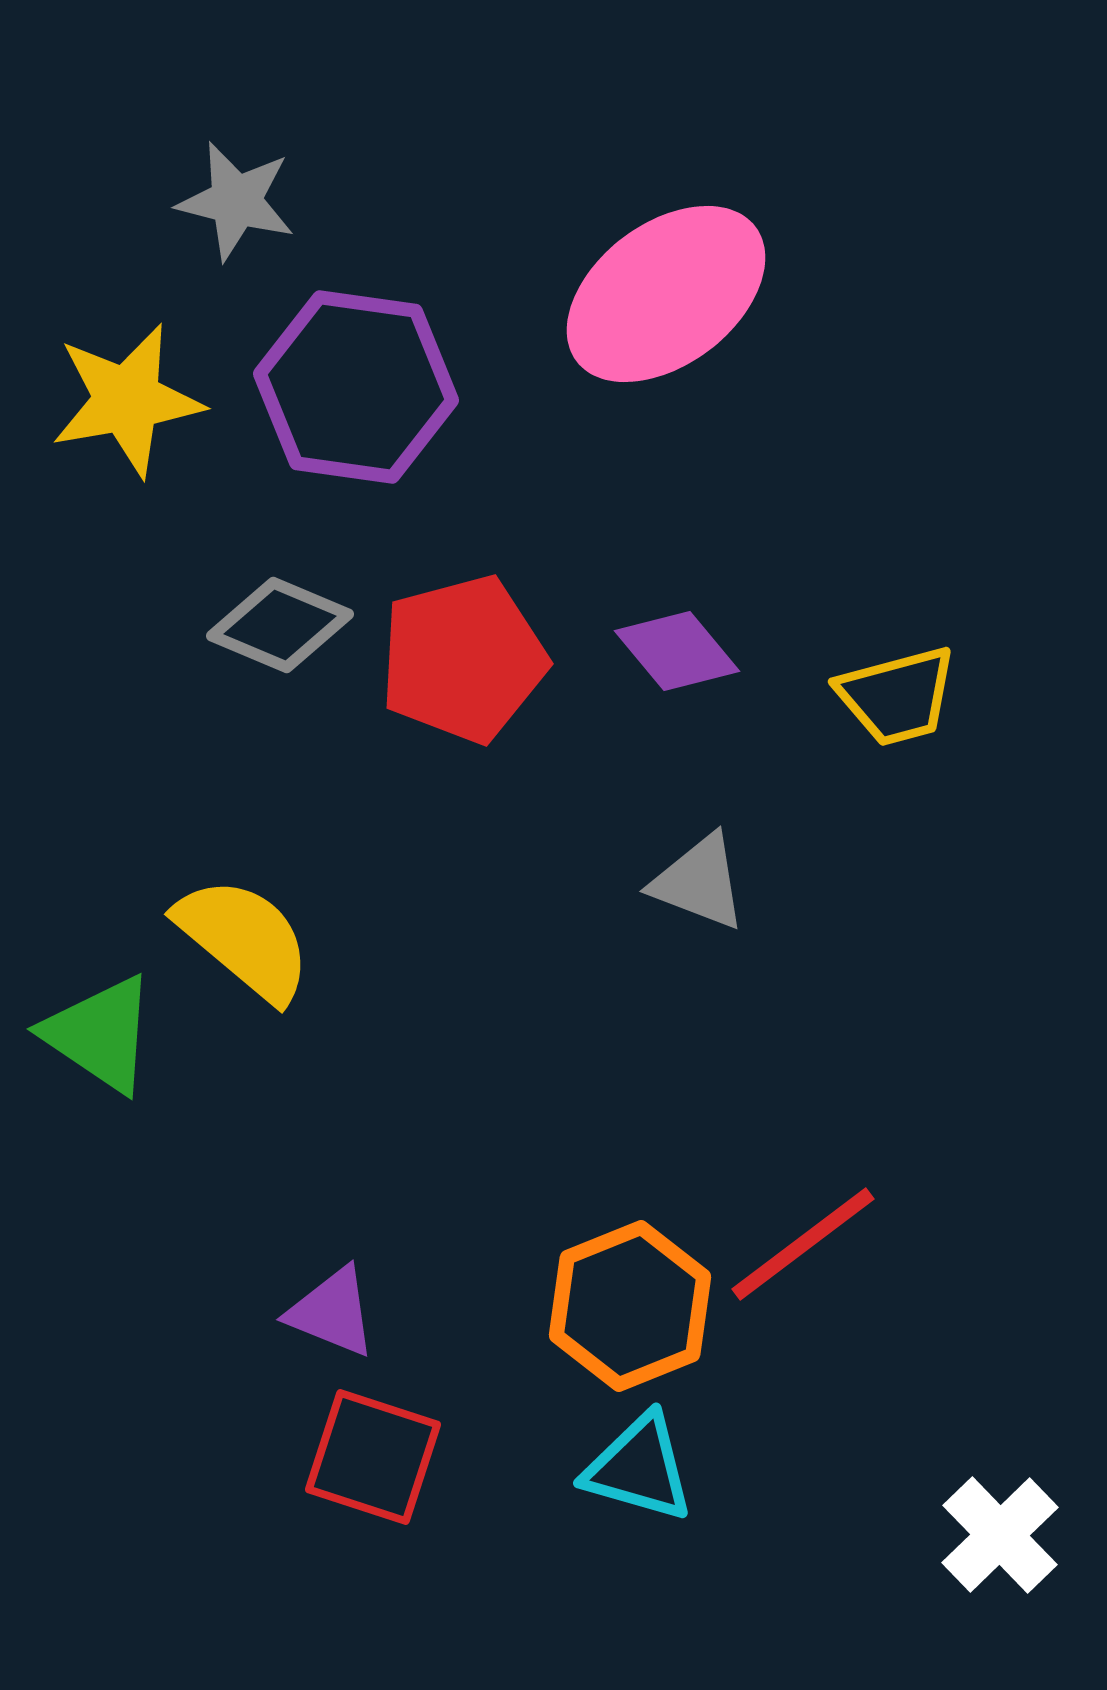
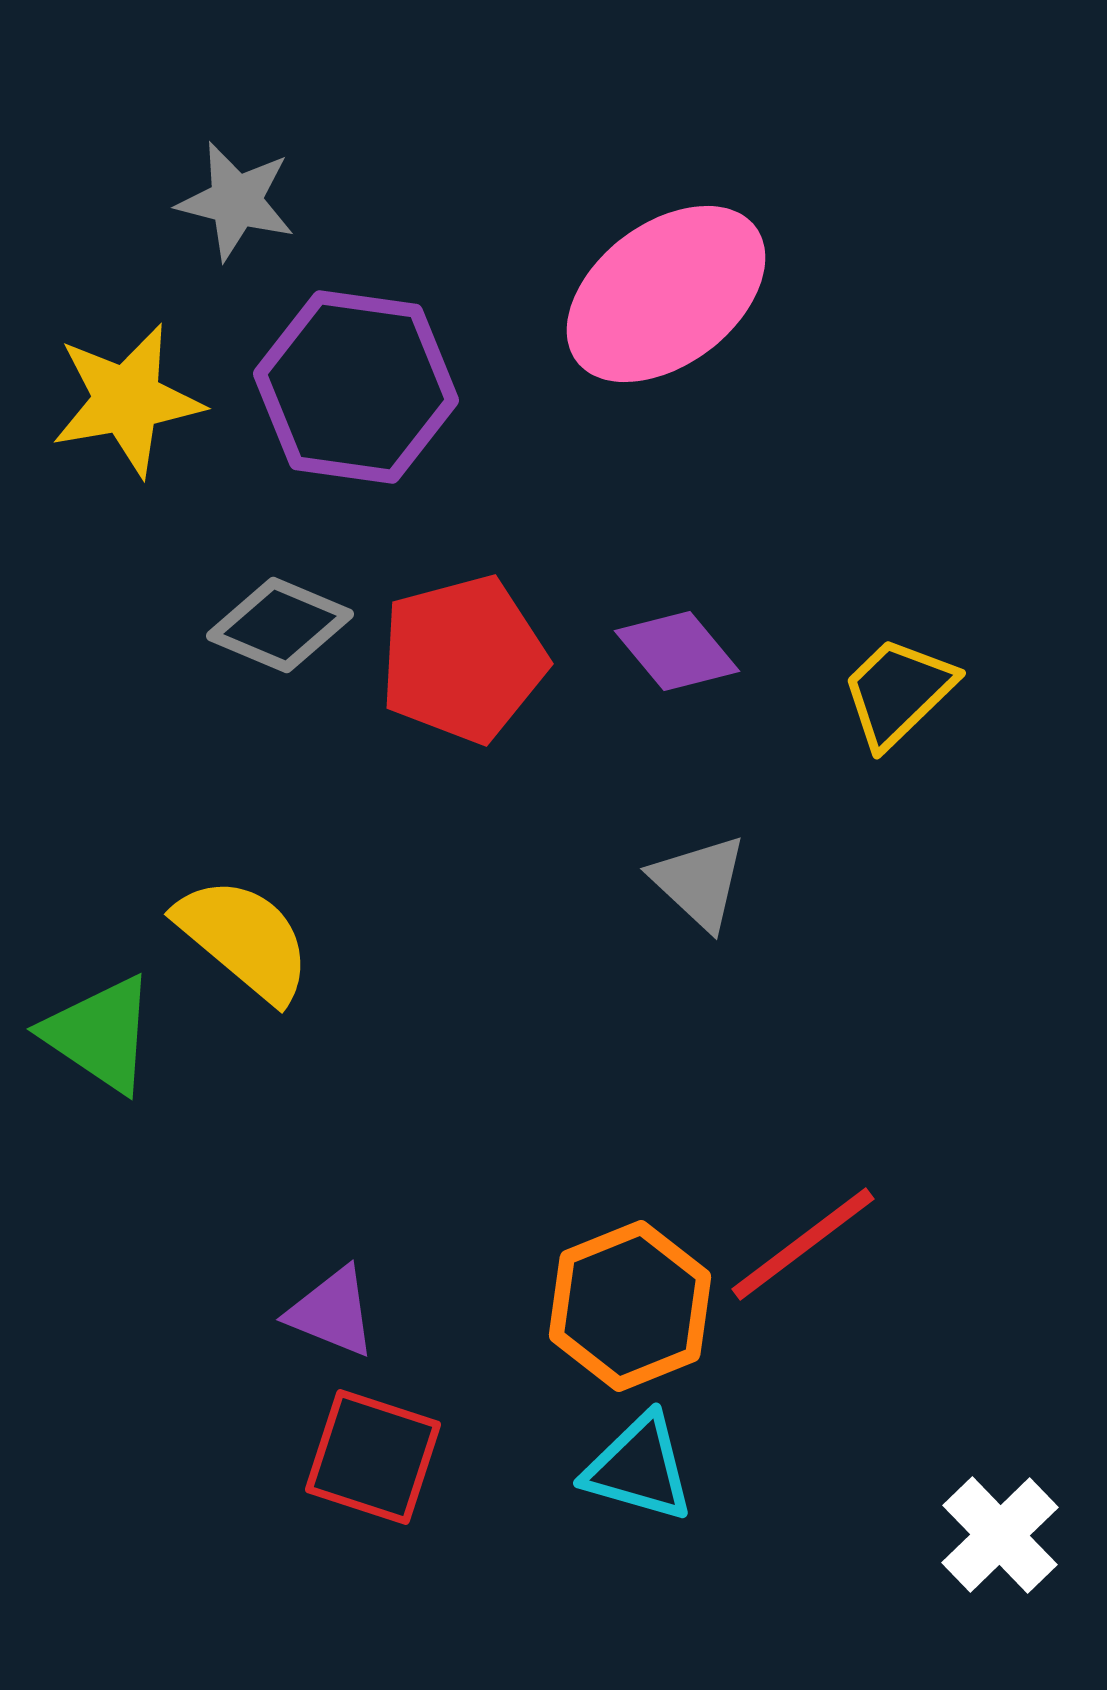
yellow trapezoid: moved 1 px right, 4 px up; rotated 151 degrees clockwise
gray triangle: rotated 22 degrees clockwise
